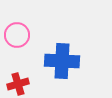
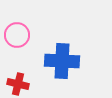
red cross: rotated 30 degrees clockwise
